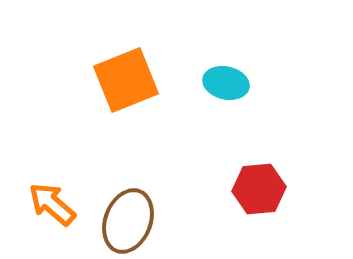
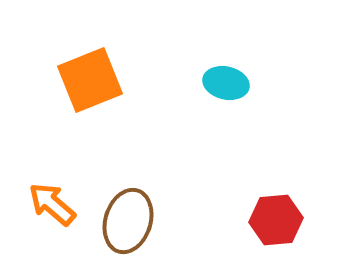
orange square: moved 36 px left
red hexagon: moved 17 px right, 31 px down
brown ellipse: rotated 4 degrees counterclockwise
